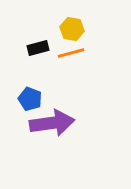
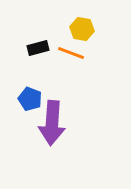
yellow hexagon: moved 10 px right
orange line: rotated 36 degrees clockwise
purple arrow: rotated 102 degrees clockwise
